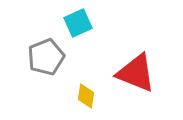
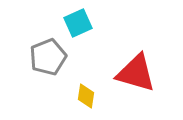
gray pentagon: moved 2 px right
red triangle: rotated 6 degrees counterclockwise
